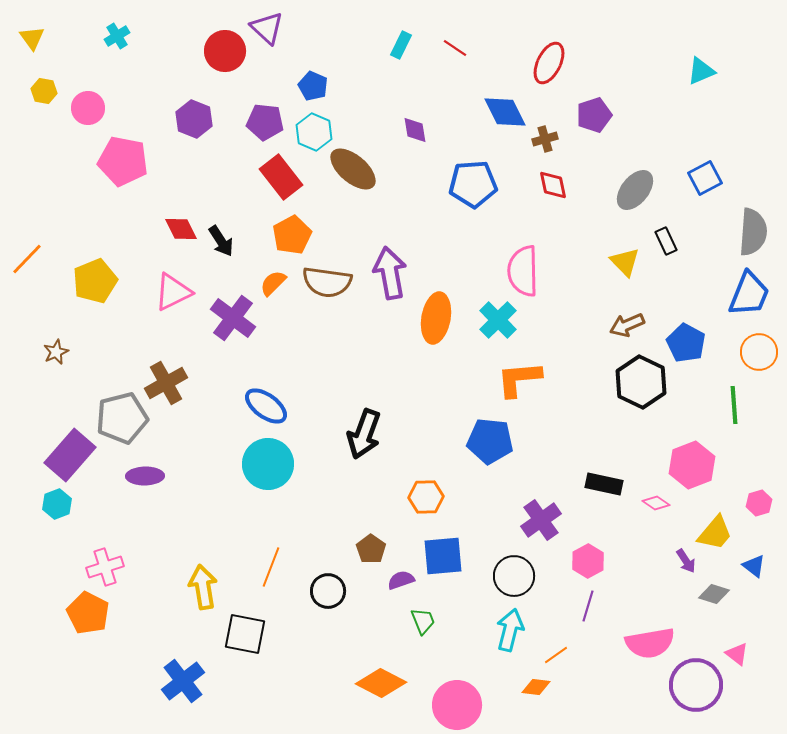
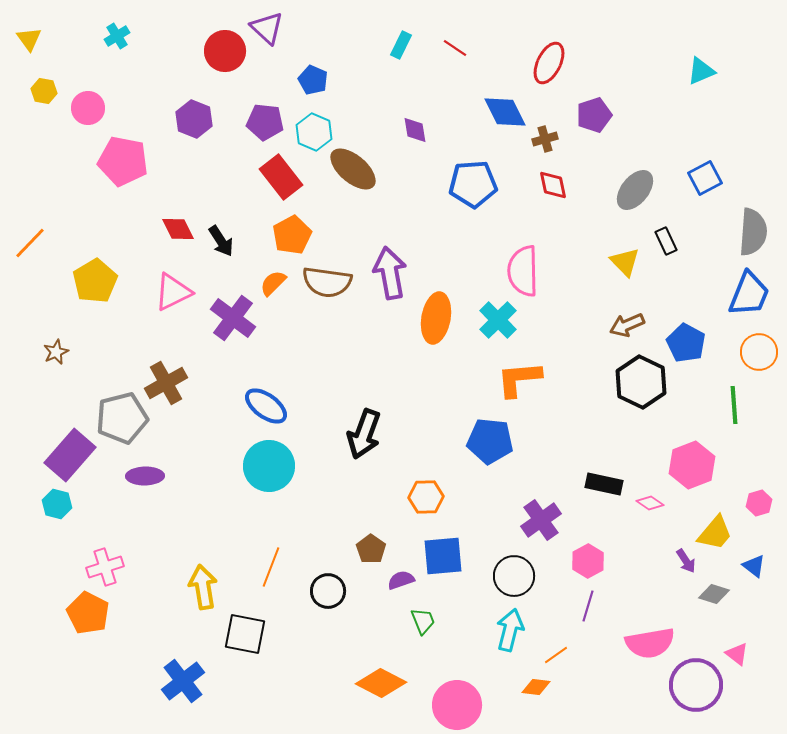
yellow triangle at (32, 38): moved 3 px left, 1 px down
blue pentagon at (313, 86): moved 6 px up
red diamond at (181, 229): moved 3 px left
orange line at (27, 259): moved 3 px right, 16 px up
yellow pentagon at (95, 281): rotated 9 degrees counterclockwise
cyan circle at (268, 464): moved 1 px right, 2 px down
pink diamond at (656, 503): moved 6 px left
cyan hexagon at (57, 504): rotated 24 degrees counterclockwise
